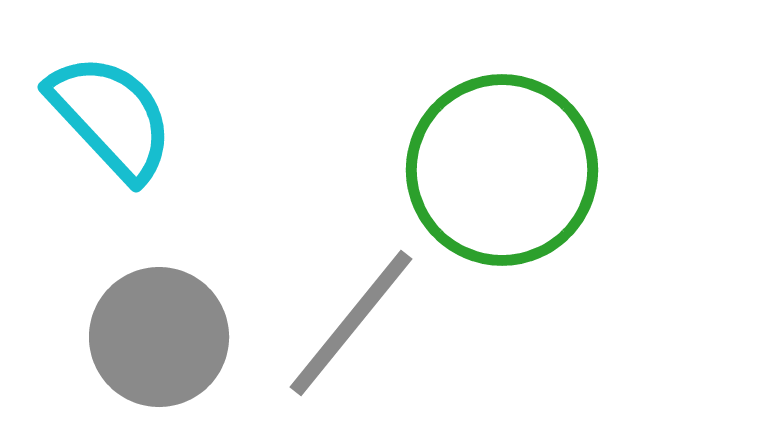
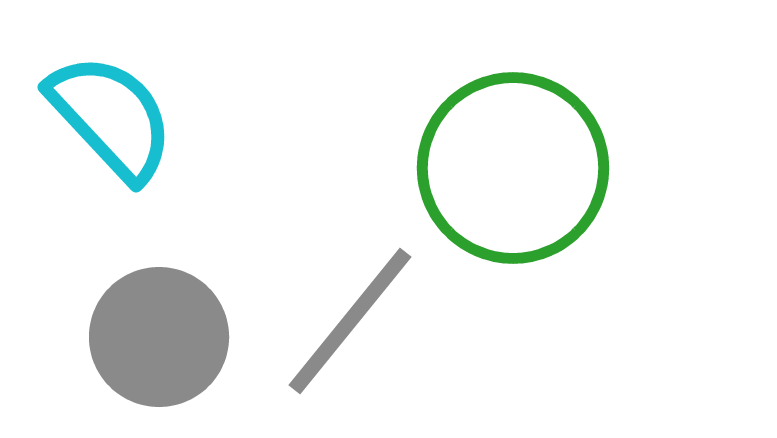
green circle: moved 11 px right, 2 px up
gray line: moved 1 px left, 2 px up
